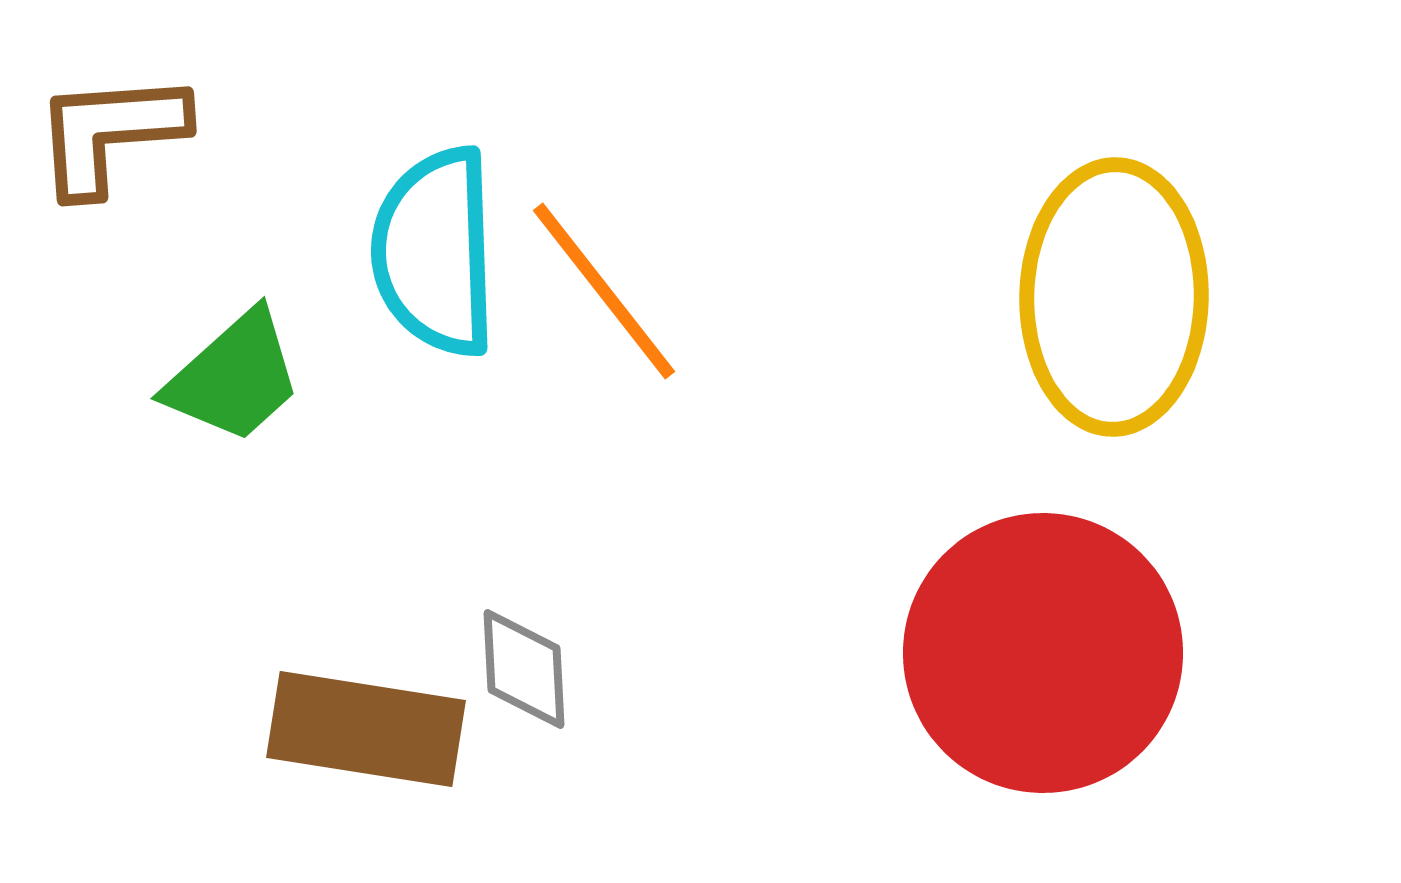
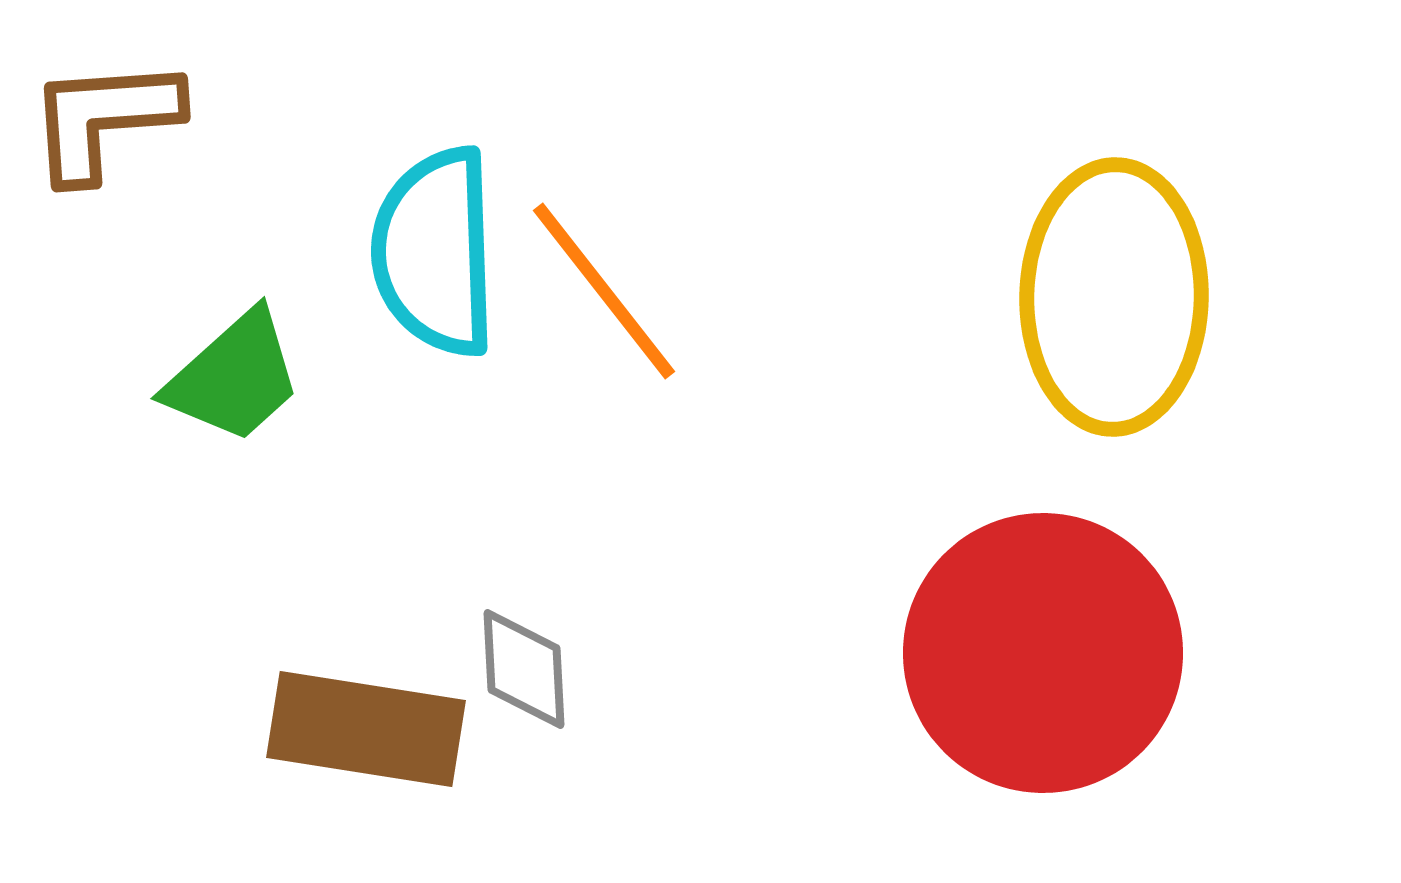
brown L-shape: moved 6 px left, 14 px up
